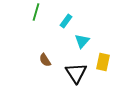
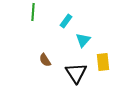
green line: moved 3 px left; rotated 12 degrees counterclockwise
cyan triangle: moved 1 px right, 1 px up
yellow rectangle: rotated 18 degrees counterclockwise
